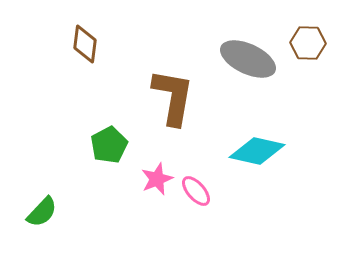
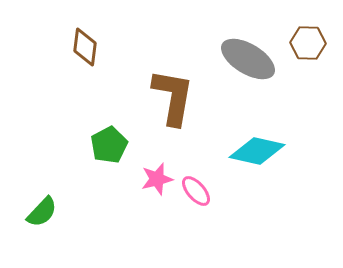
brown diamond: moved 3 px down
gray ellipse: rotated 6 degrees clockwise
pink star: rotated 8 degrees clockwise
